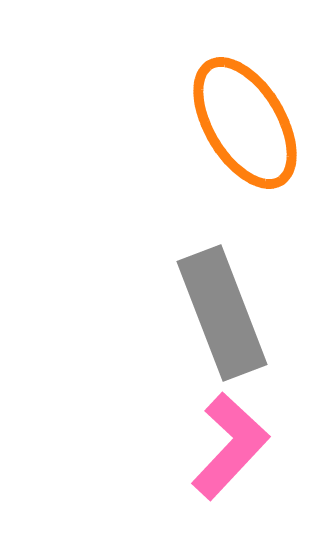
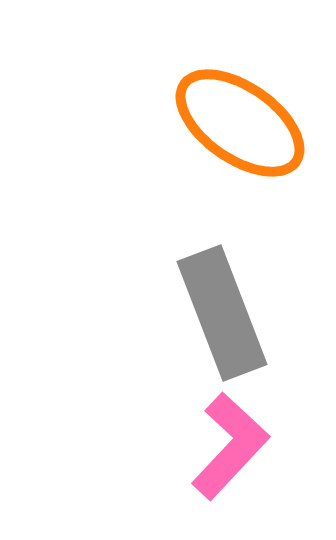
orange ellipse: moved 5 px left; rotated 24 degrees counterclockwise
